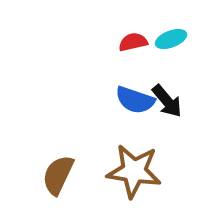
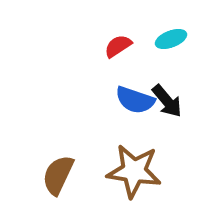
red semicircle: moved 15 px left, 4 px down; rotated 20 degrees counterclockwise
